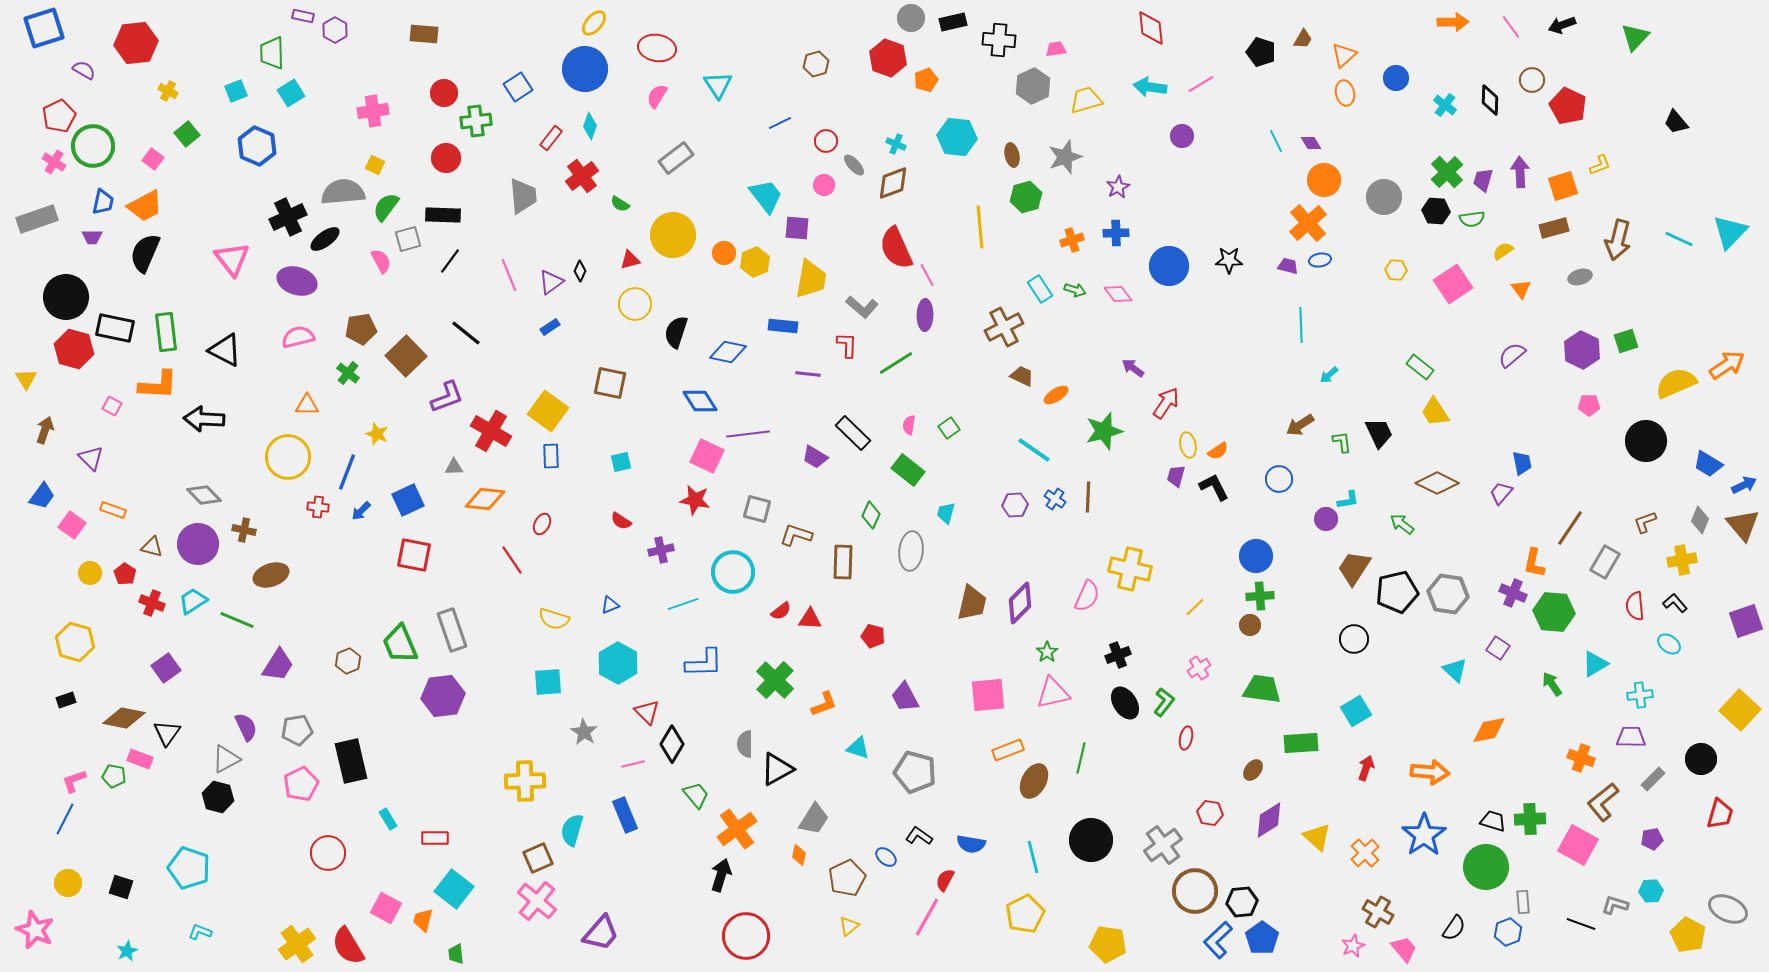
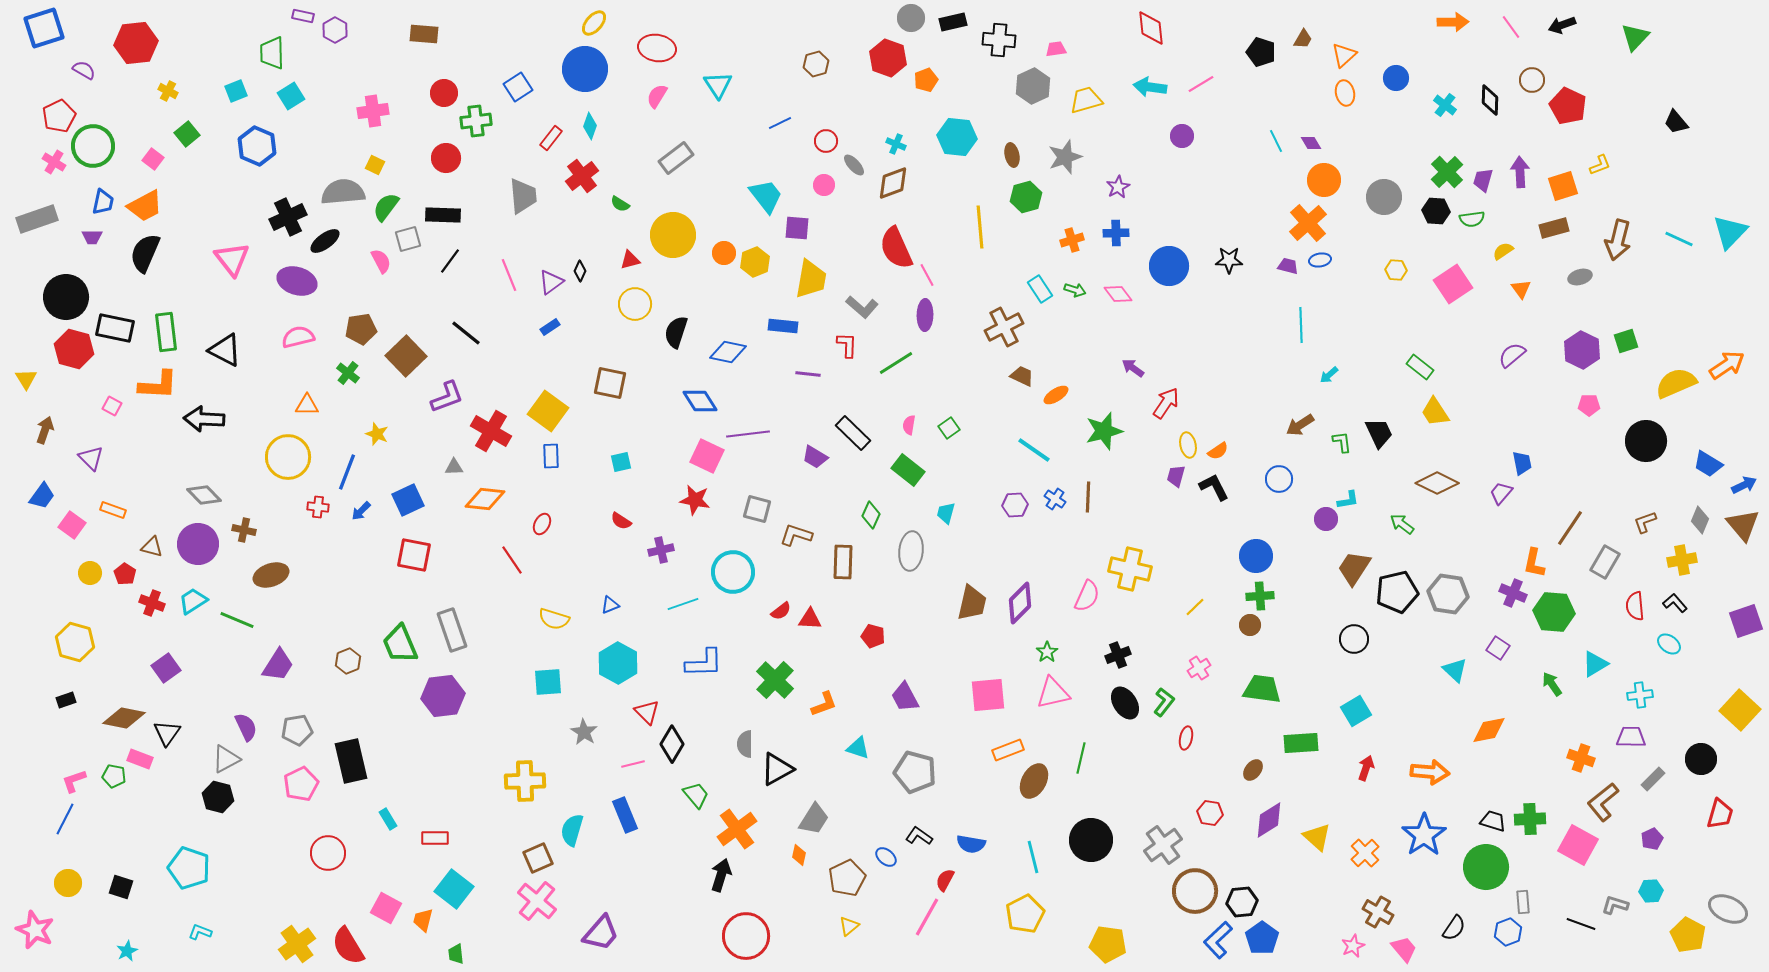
cyan square at (291, 93): moved 3 px down
black ellipse at (325, 239): moved 2 px down
purple pentagon at (1652, 839): rotated 15 degrees counterclockwise
